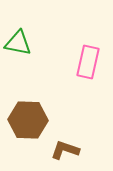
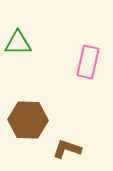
green triangle: rotated 12 degrees counterclockwise
brown L-shape: moved 2 px right, 1 px up
